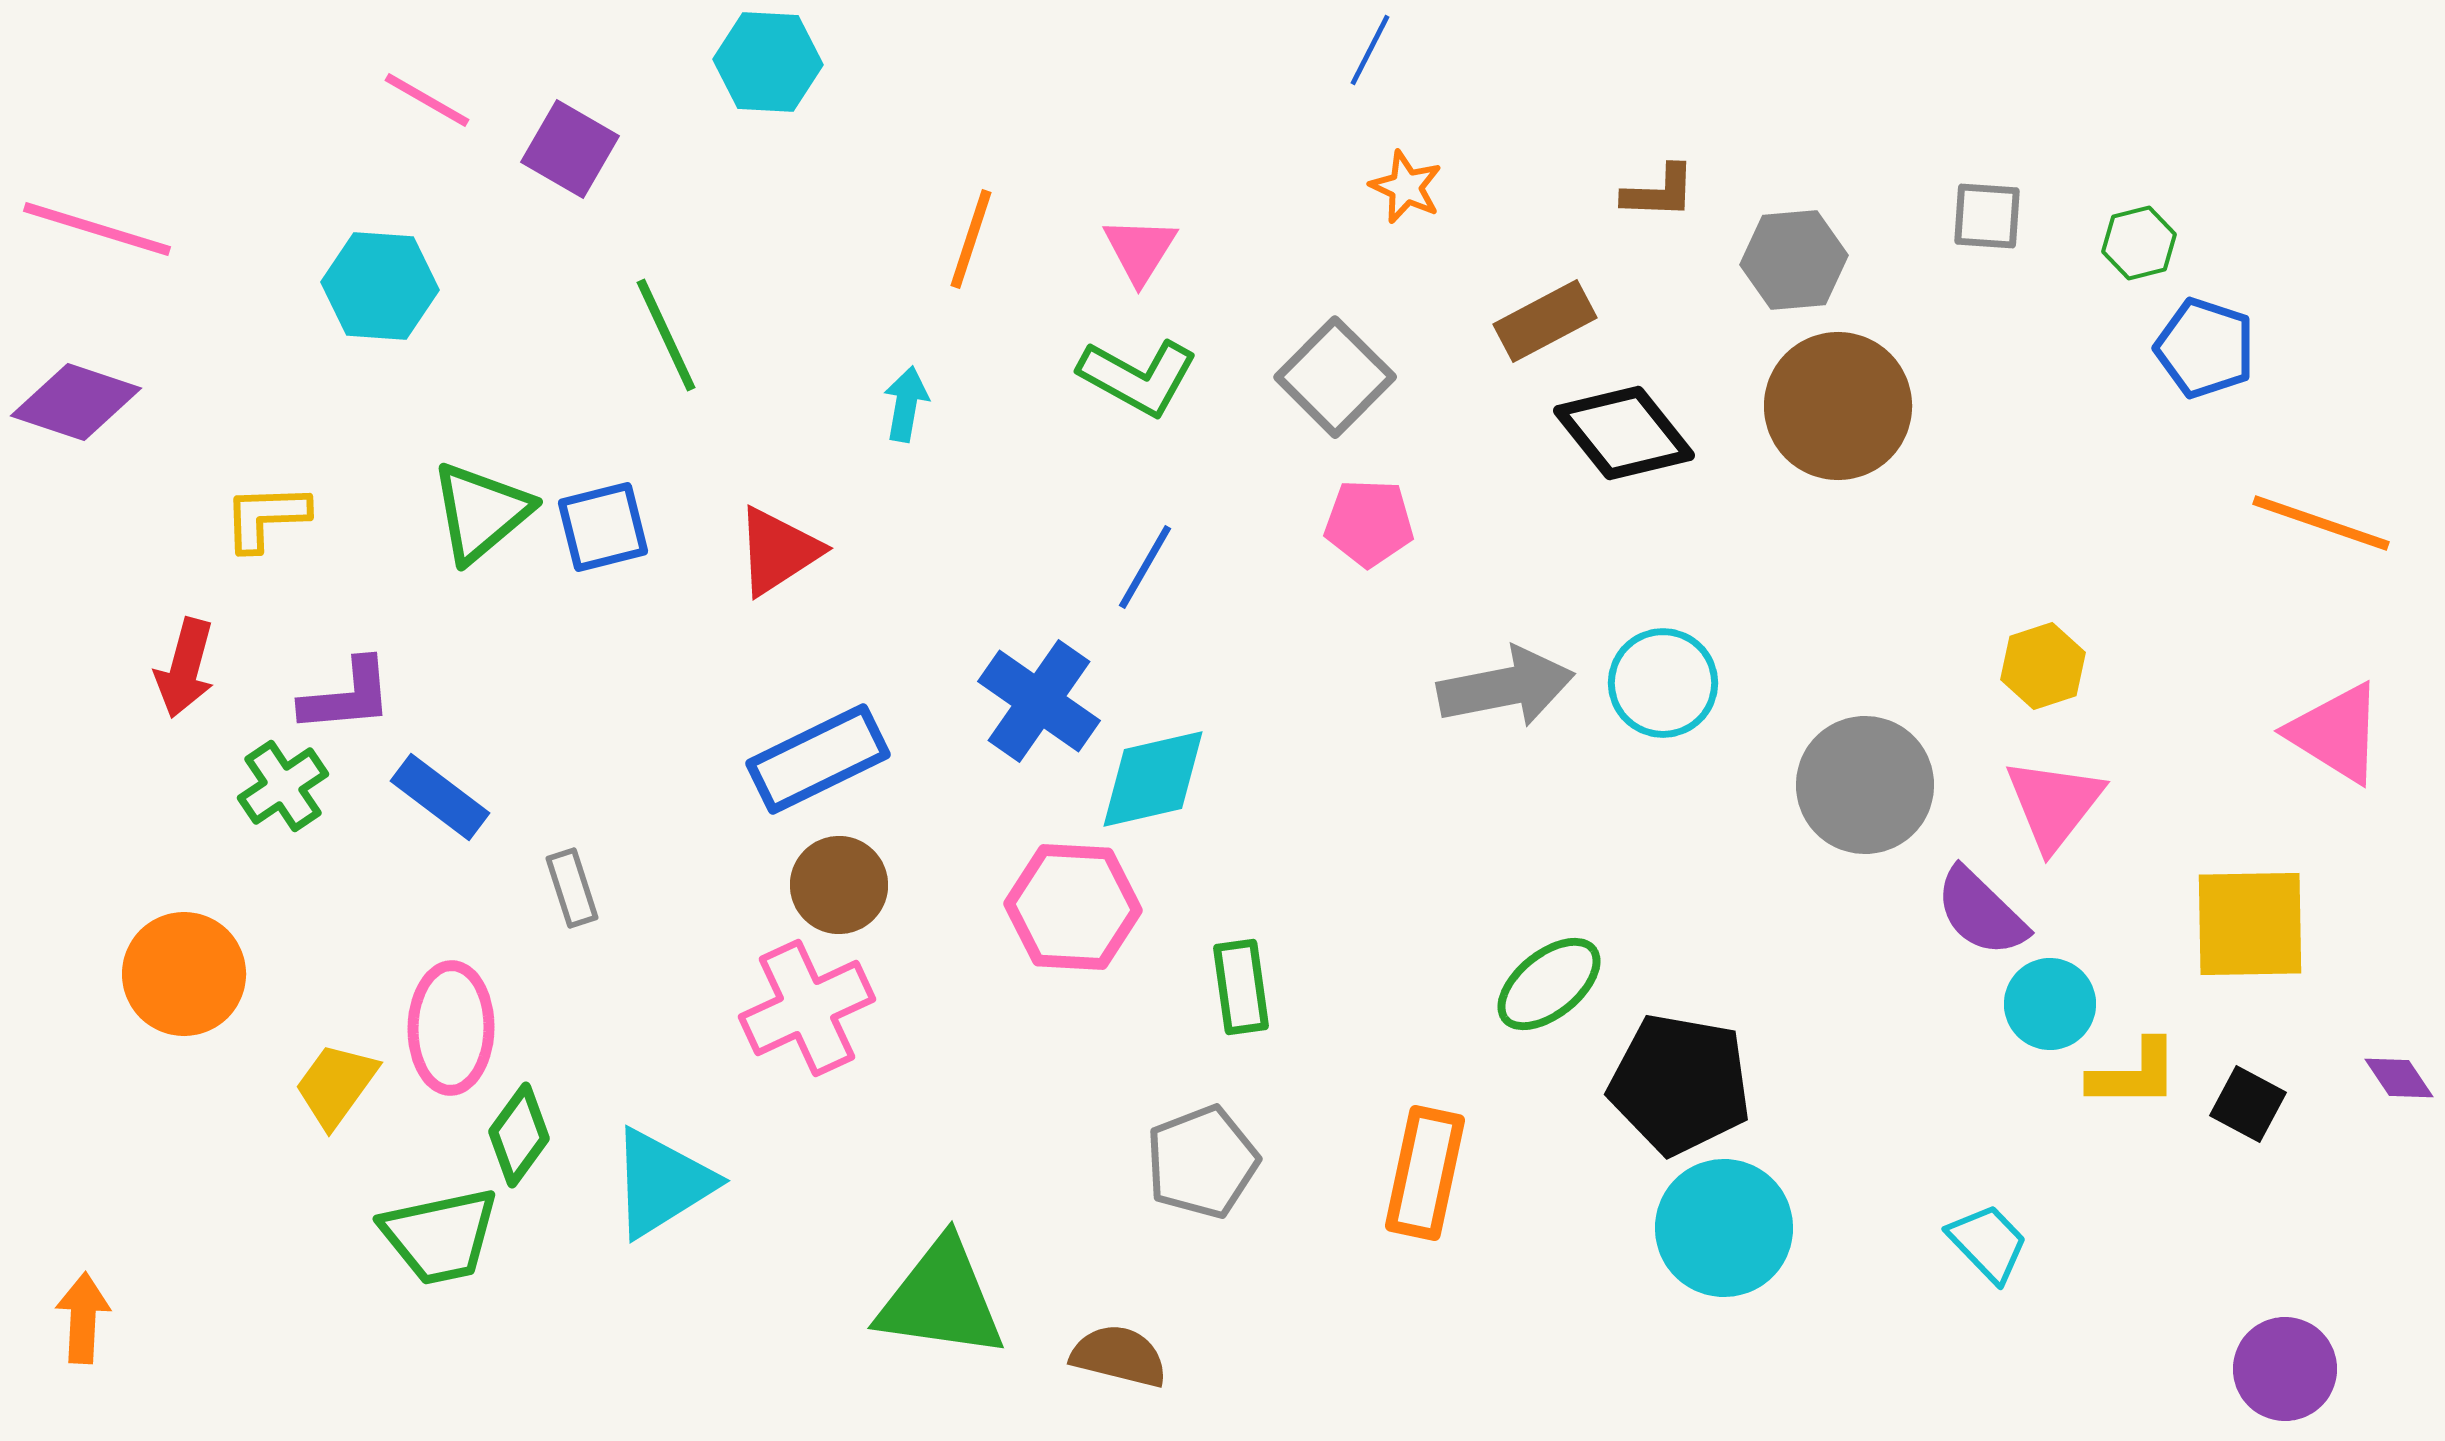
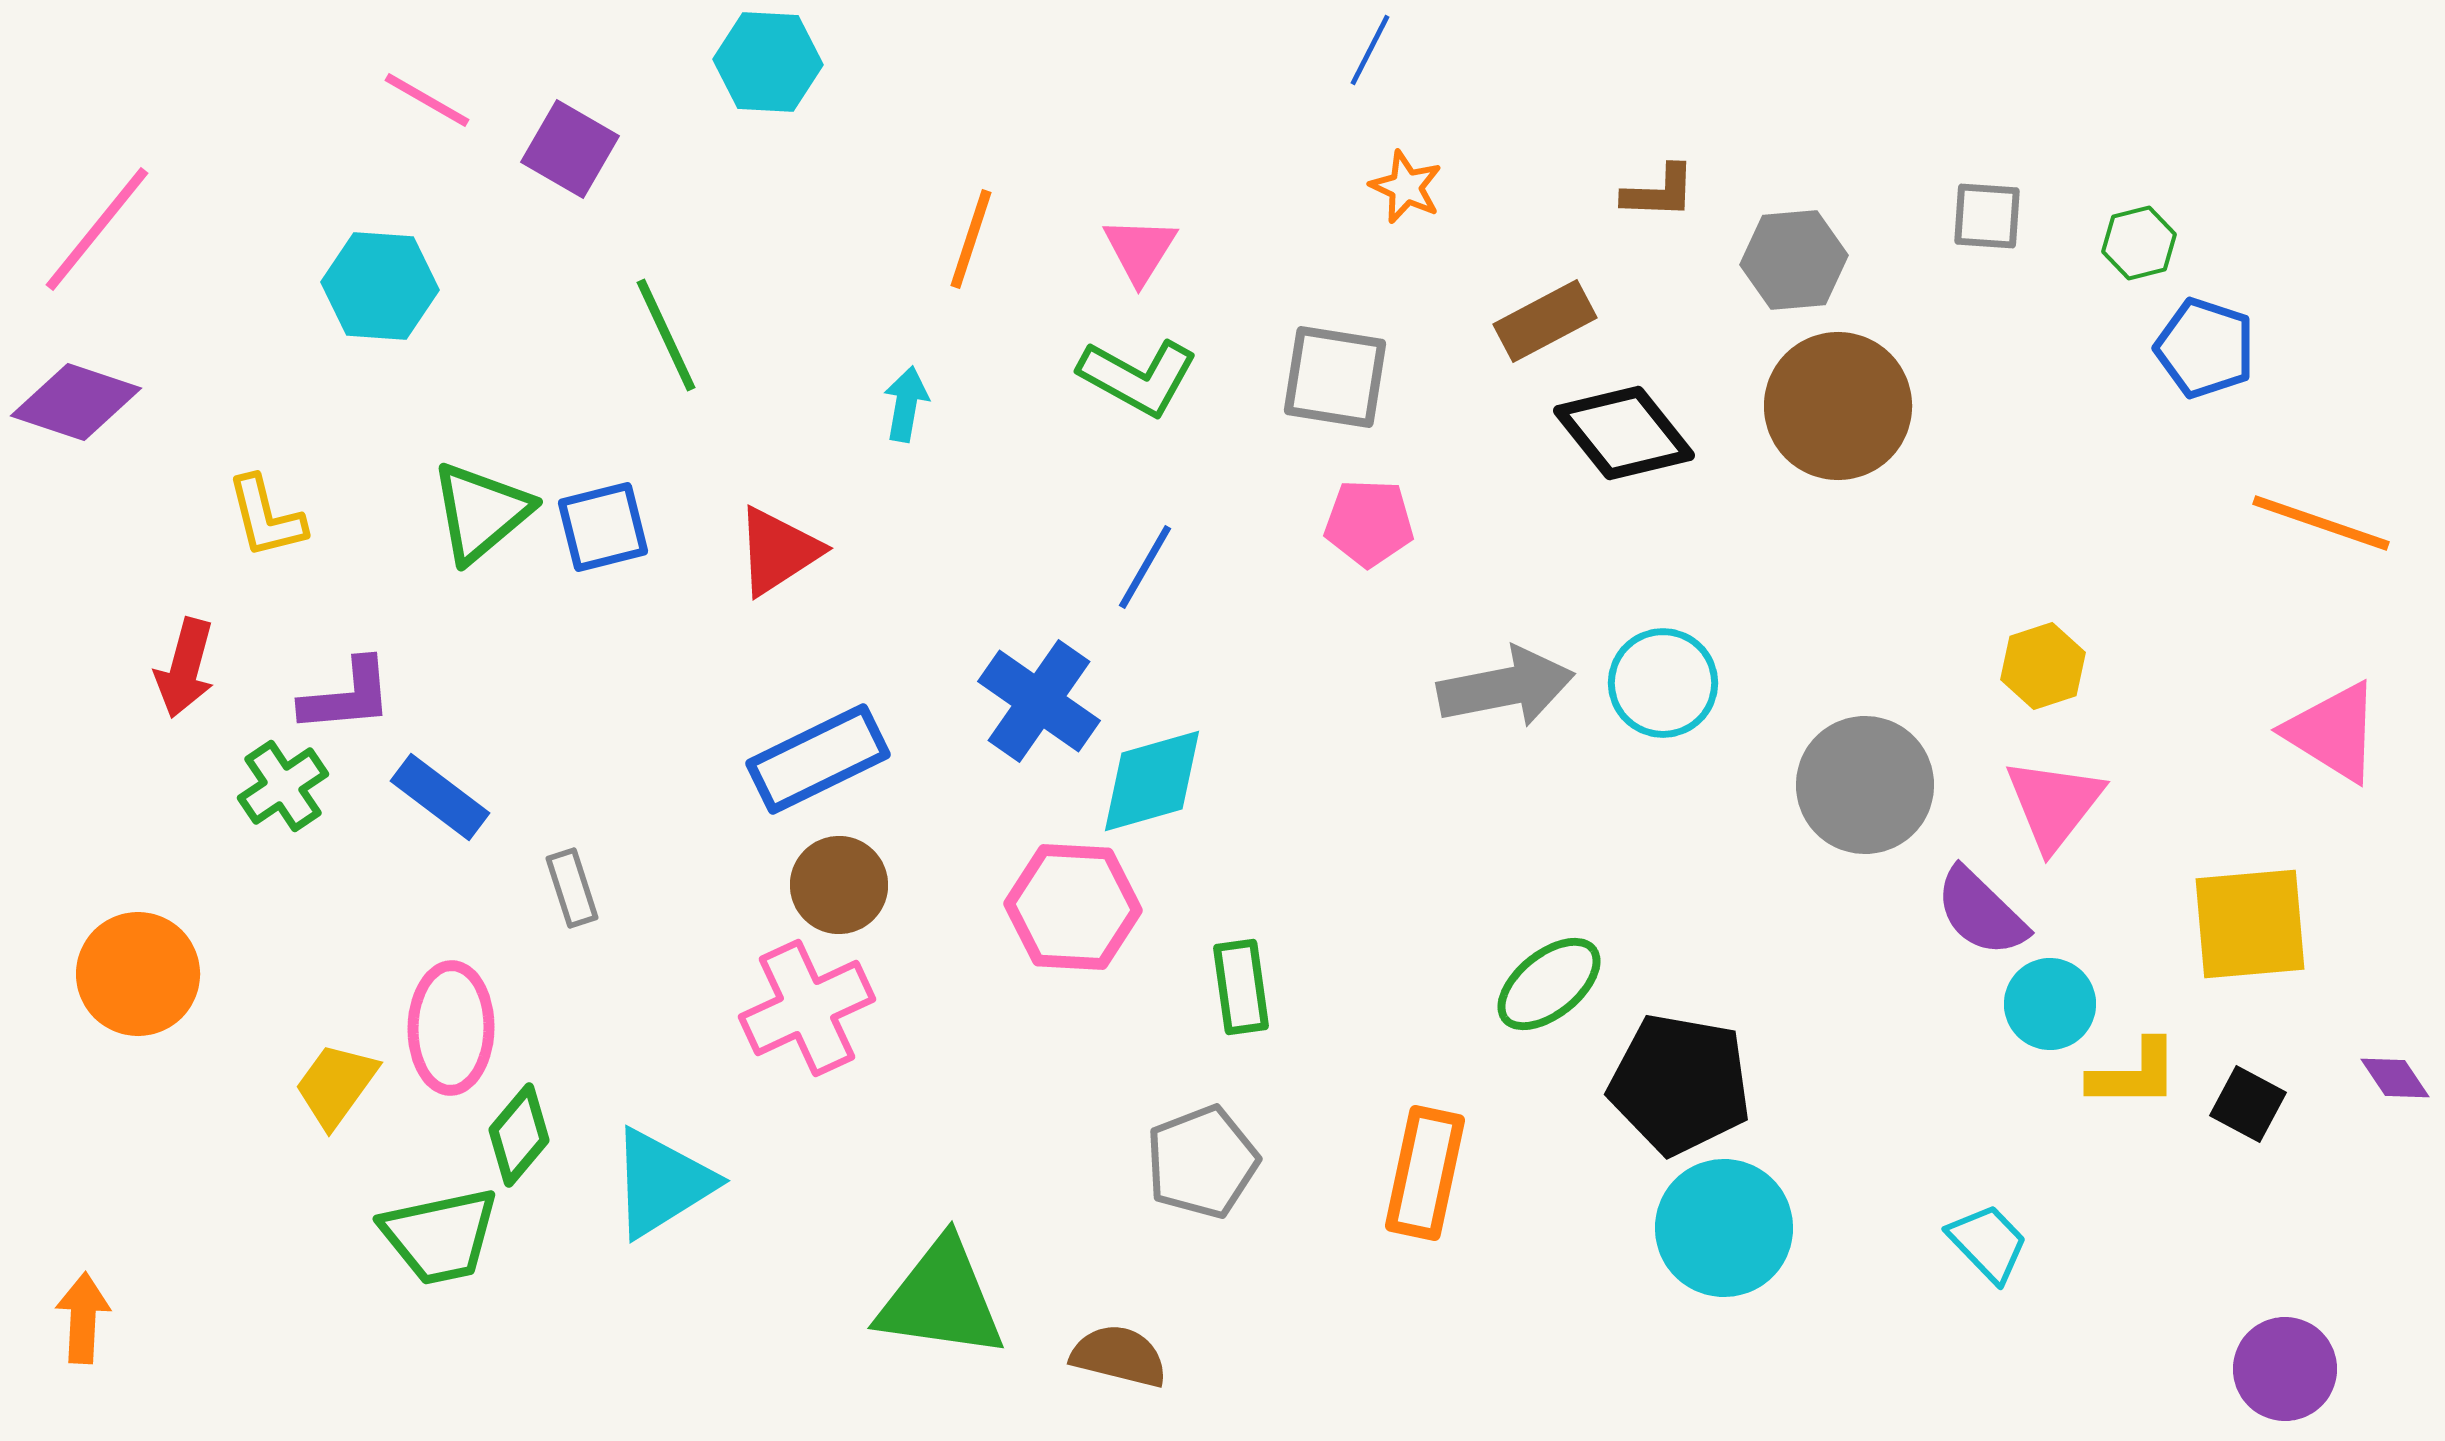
pink line at (97, 229): rotated 68 degrees counterclockwise
gray square at (1335, 377): rotated 36 degrees counterclockwise
yellow L-shape at (266, 517): rotated 102 degrees counterclockwise
pink triangle at (2336, 733): moved 3 px left, 1 px up
cyan diamond at (1153, 779): moved 1 px left, 2 px down; rotated 3 degrees counterclockwise
yellow square at (2250, 924): rotated 4 degrees counterclockwise
orange circle at (184, 974): moved 46 px left
purple diamond at (2399, 1078): moved 4 px left
green diamond at (519, 1135): rotated 4 degrees clockwise
